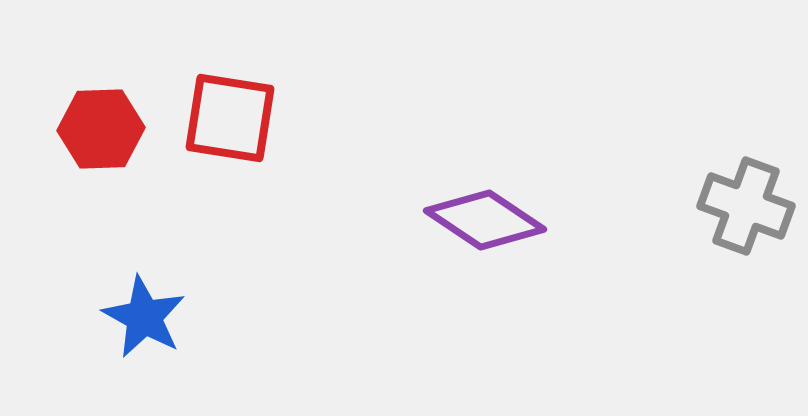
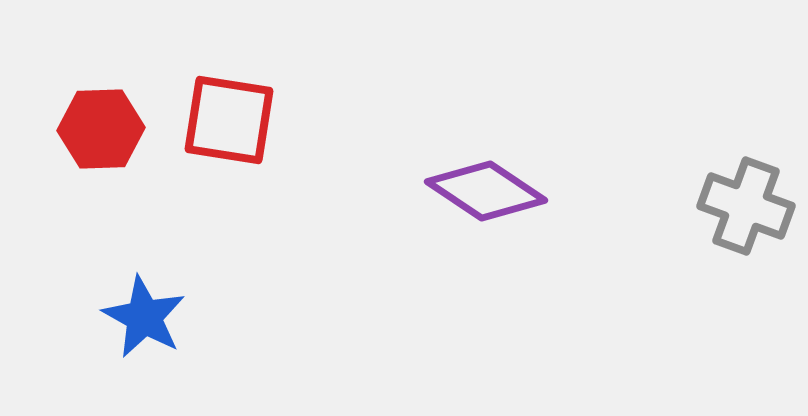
red square: moved 1 px left, 2 px down
purple diamond: moved 1 px right, 29 px up
